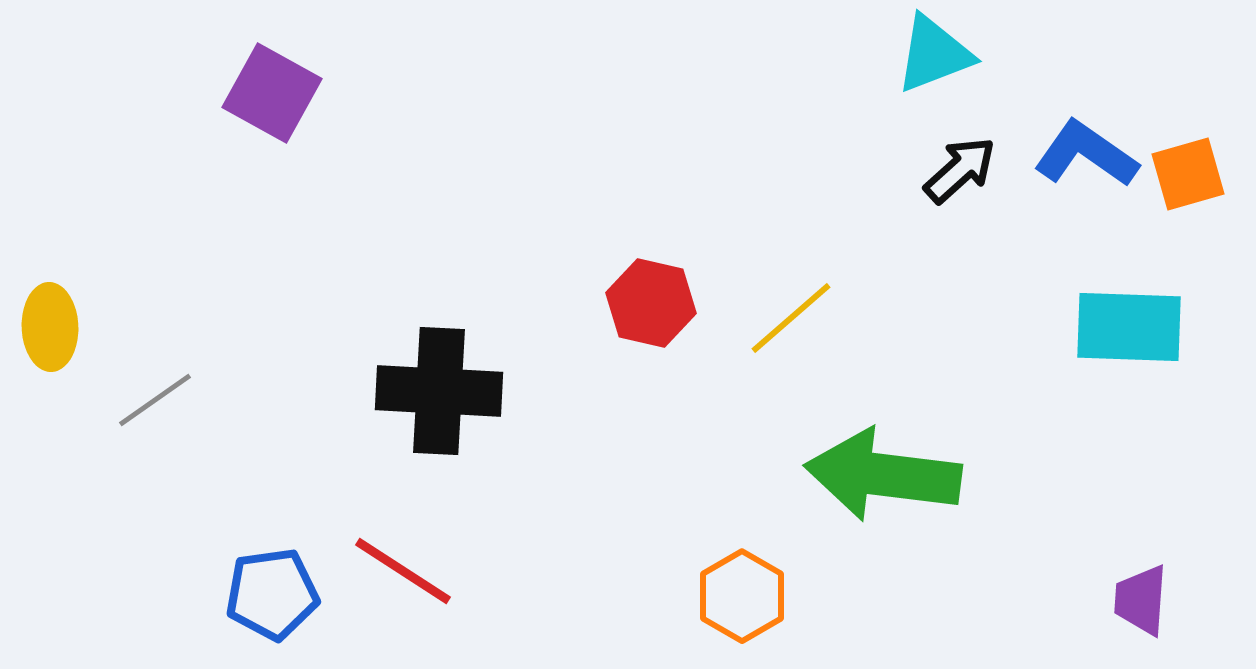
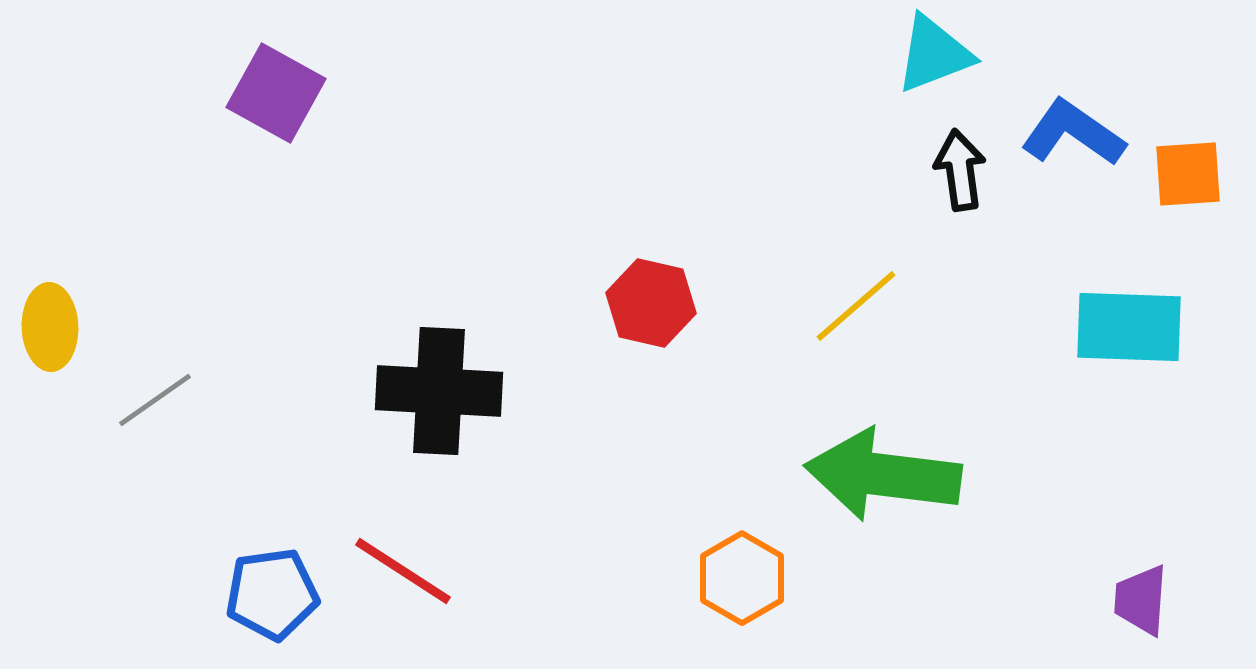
purple square: moved 4 px right
blue L-shape: moved 13 px left, 21 px up
black arrow: rotated 56 degrees counterclockwise
orange square: rotated 12 degrees clockwise
yellow line: moved 65 px right, 12 px up
orange hexagon: moved 18 px up
